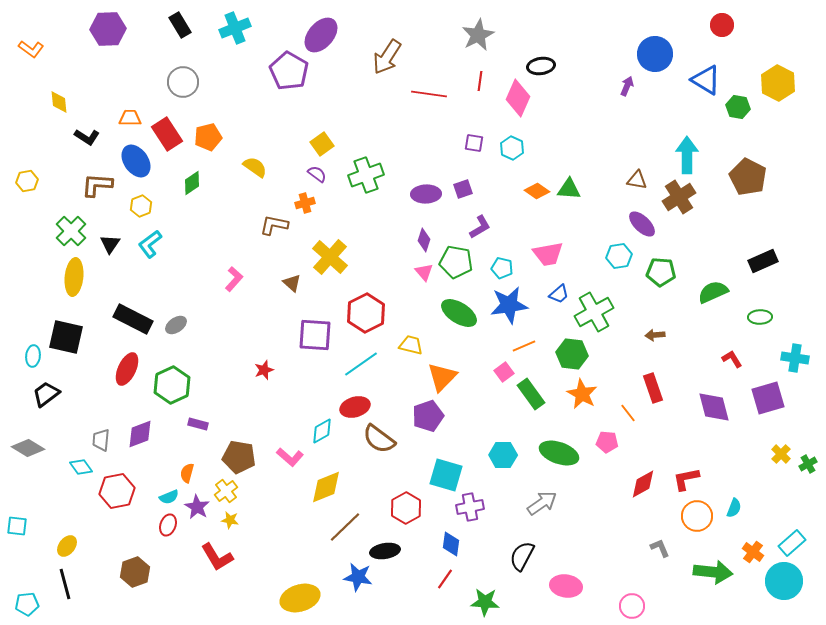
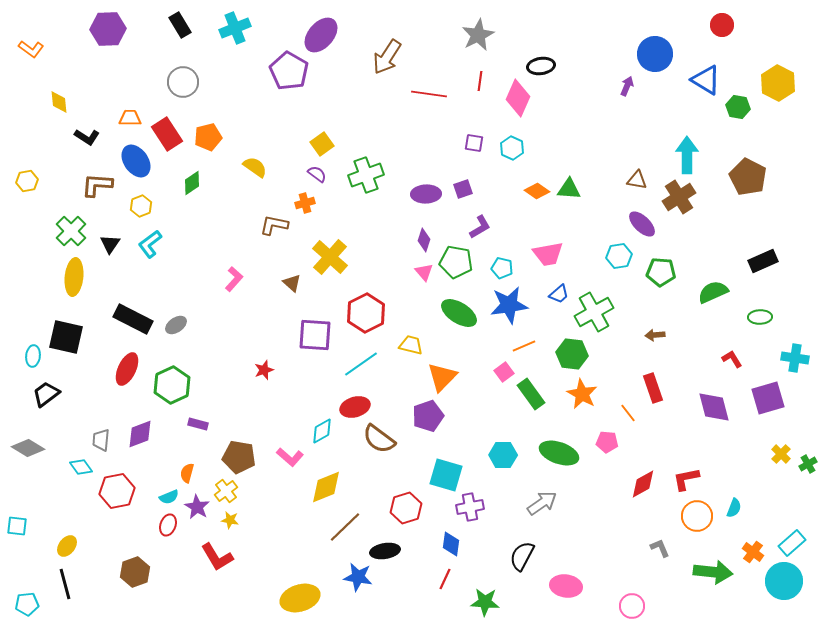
red hexagon at (406, 508): rotated 12 degrees clockwise
red line at (445, 579): rotated 10 degrees counterclockwise
